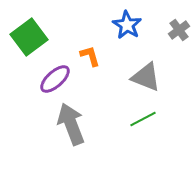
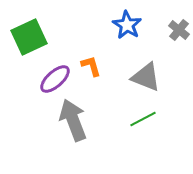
gray cross: rotated 15 degrees counterclockwise
green square: rotated 12 degrees clockwise
orange L-shape: moved 1 px right, 10 px down
gray arrow: moved 2 px right, 4 px up
